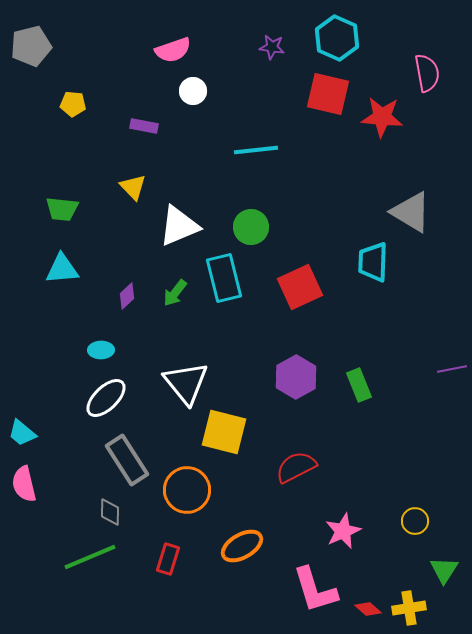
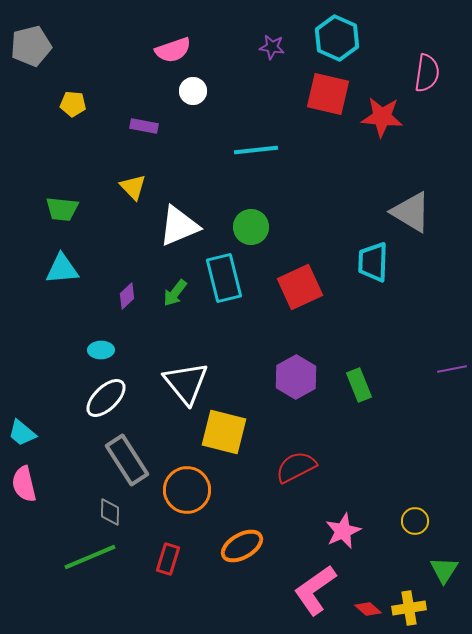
pink semicircle at (427, 73): rotated 18 degrees clockwise
pink L-shape at (315, 590): rotated 72 degrees clockwise
